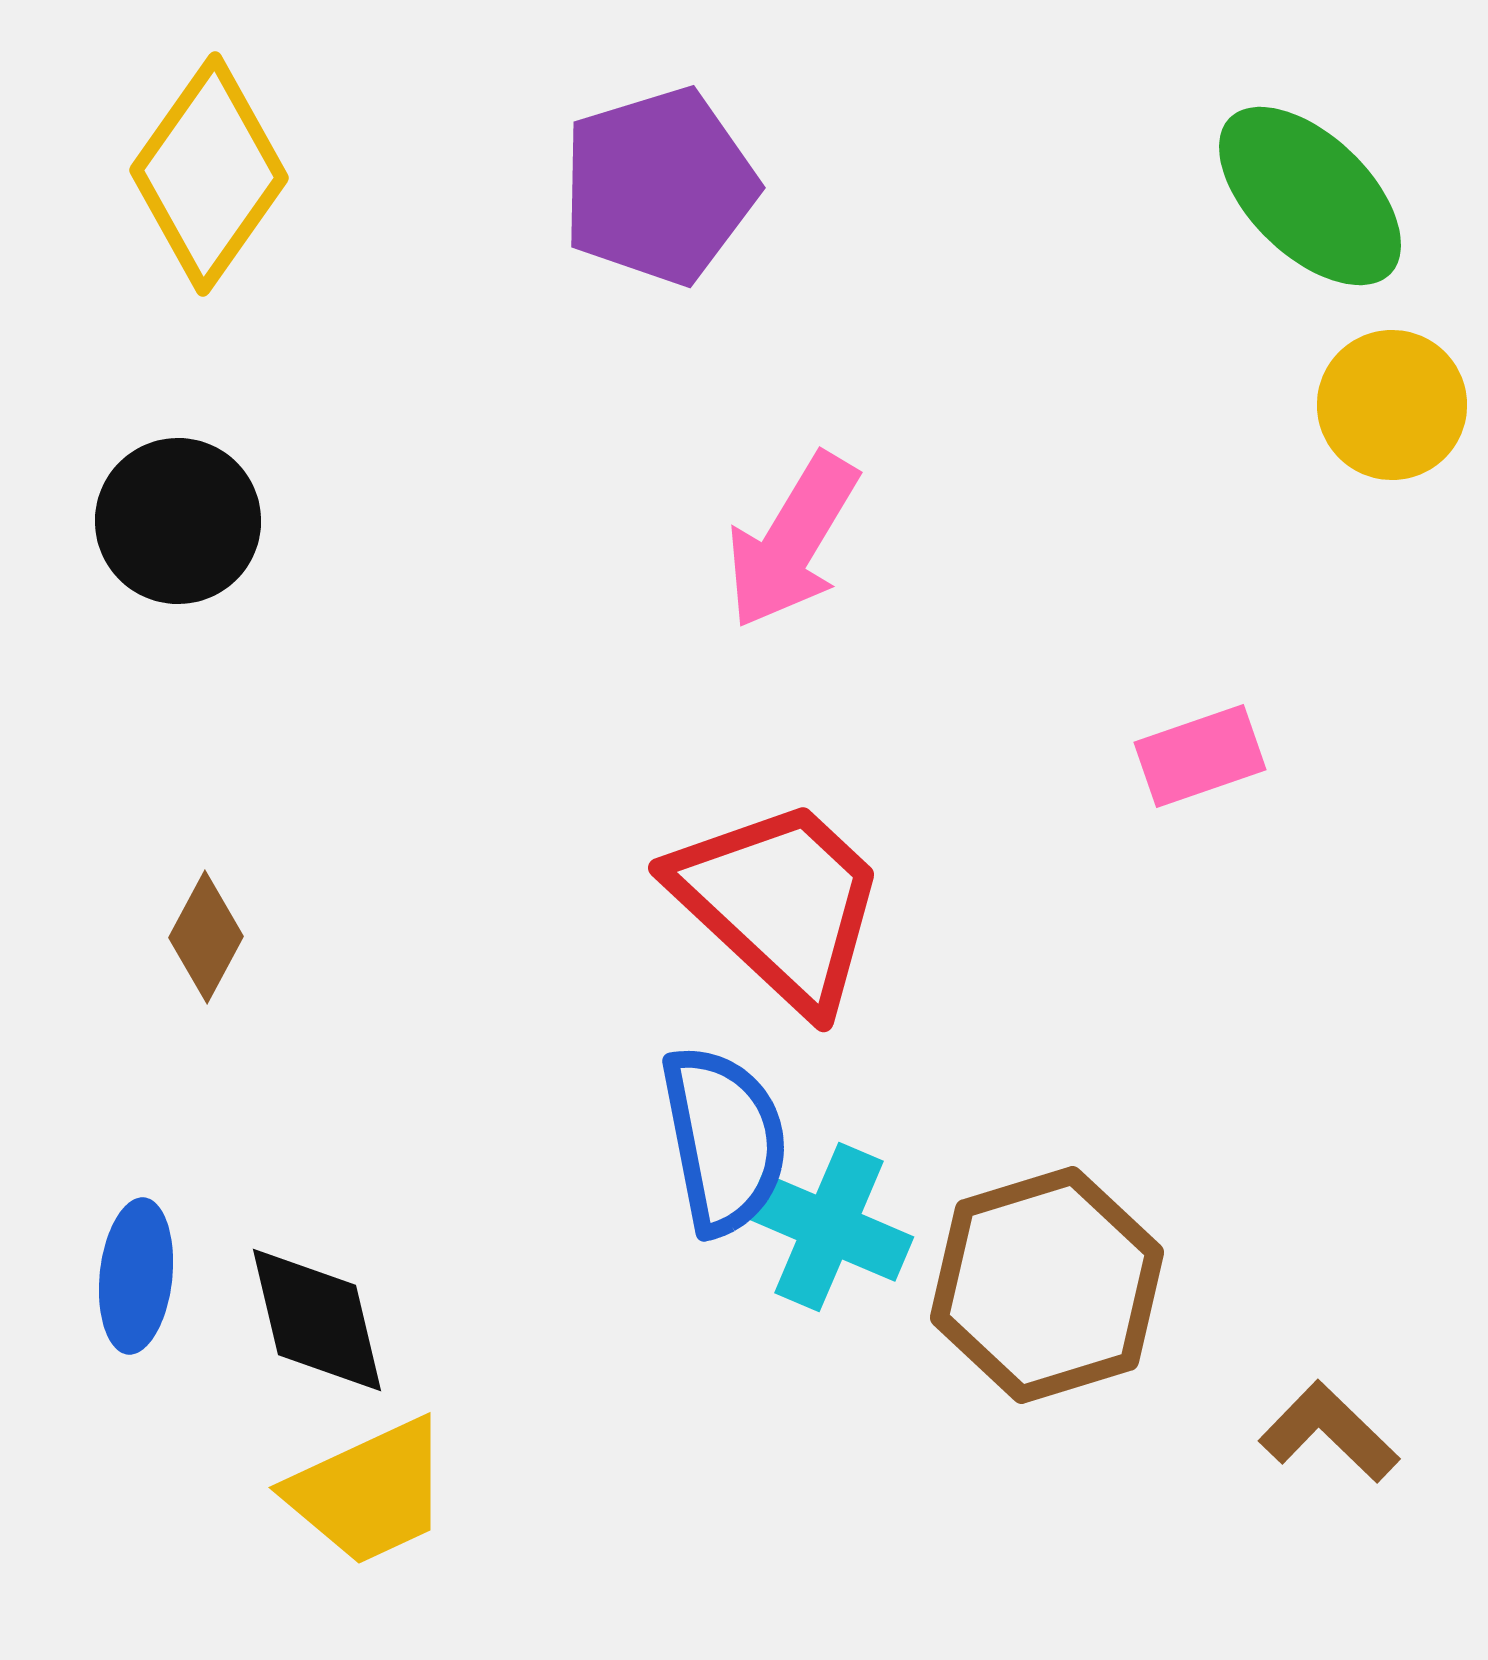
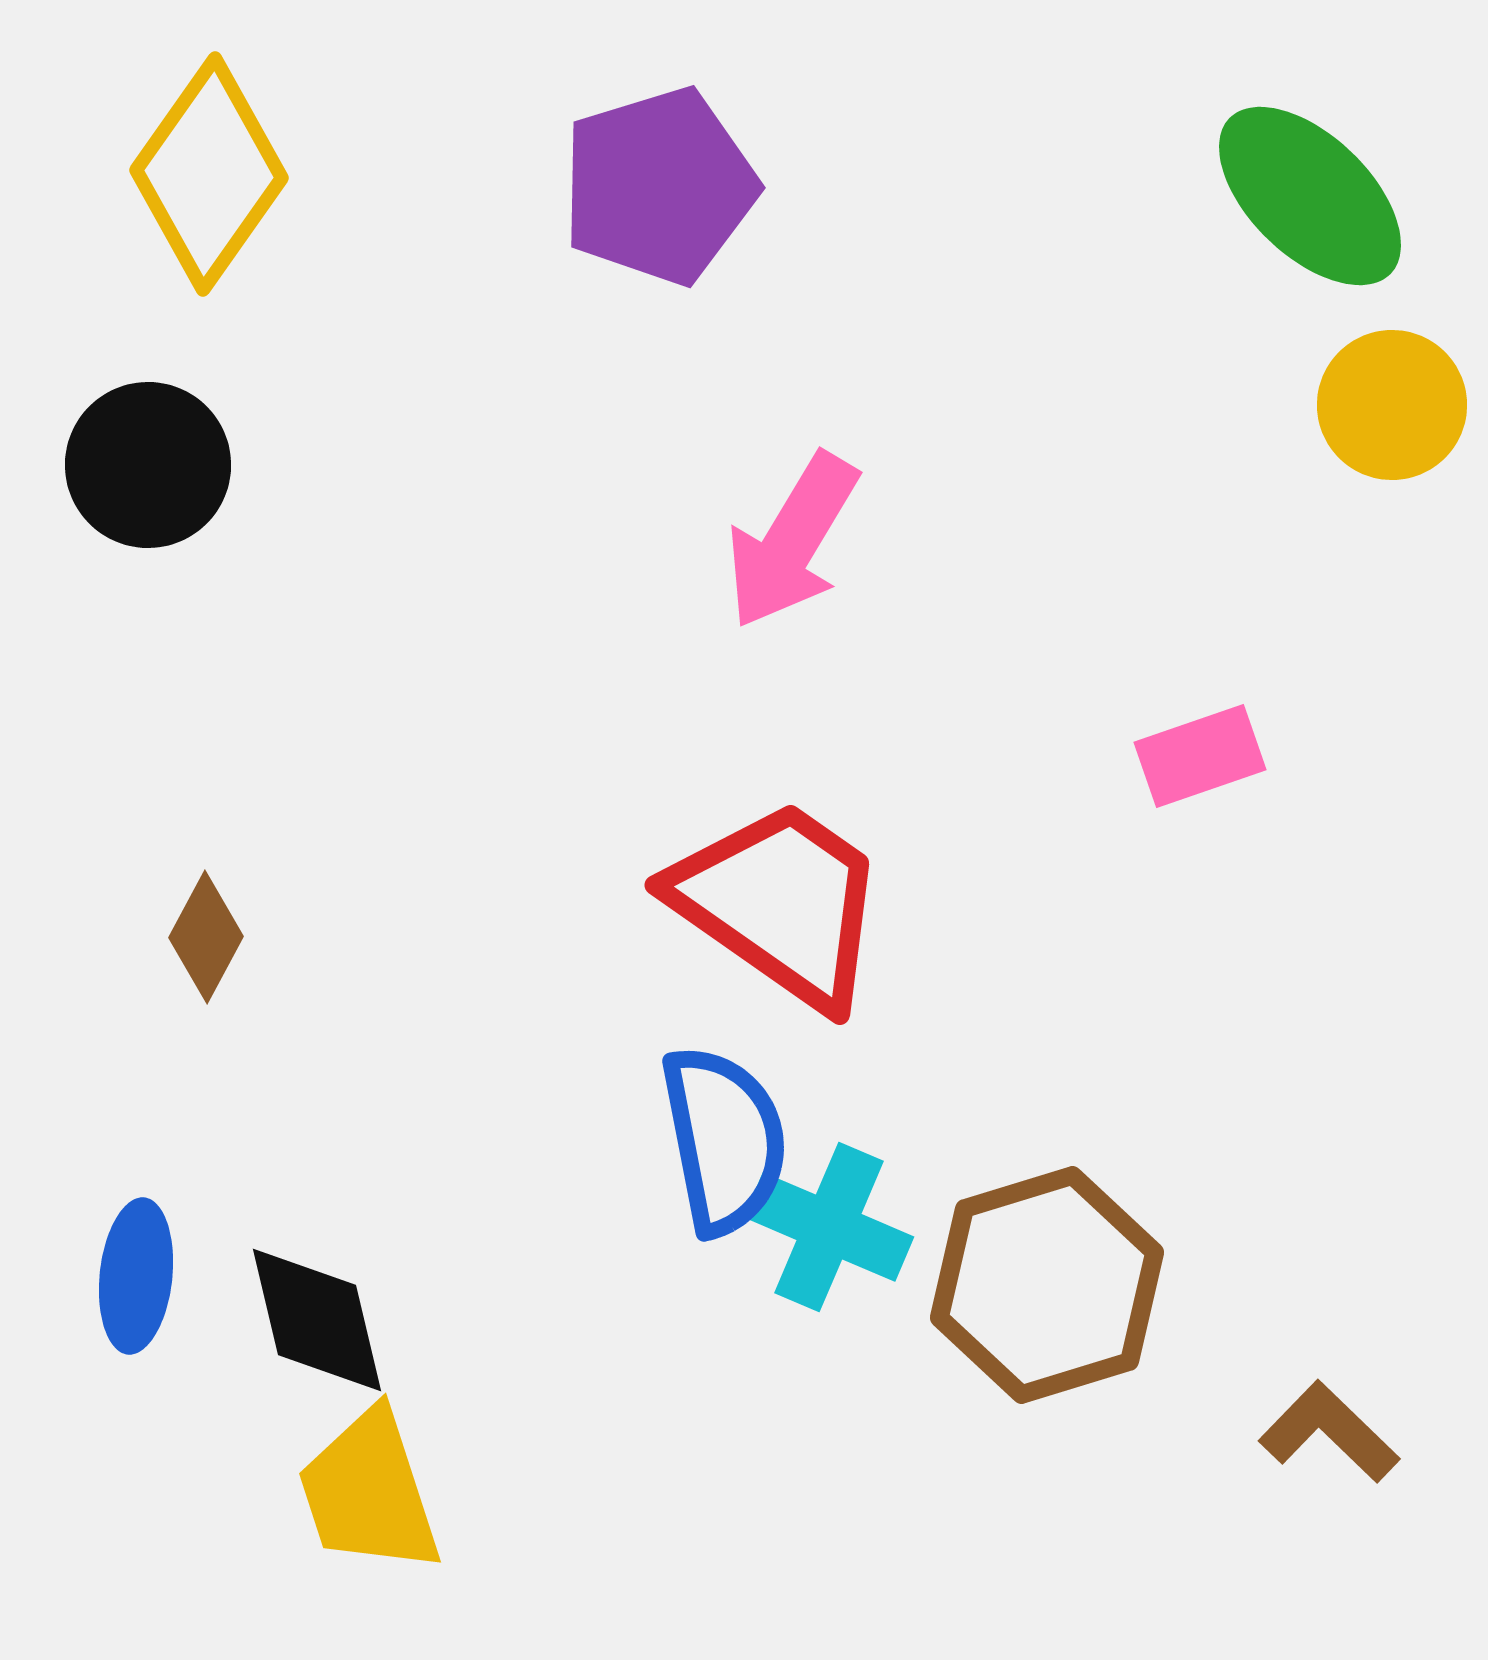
black circle: moved 30 px left, 56 px up
red trapezoid: rotated 8 degrees counterclockwise
yellow trapezoid: rotated 97 degrees clockwise
